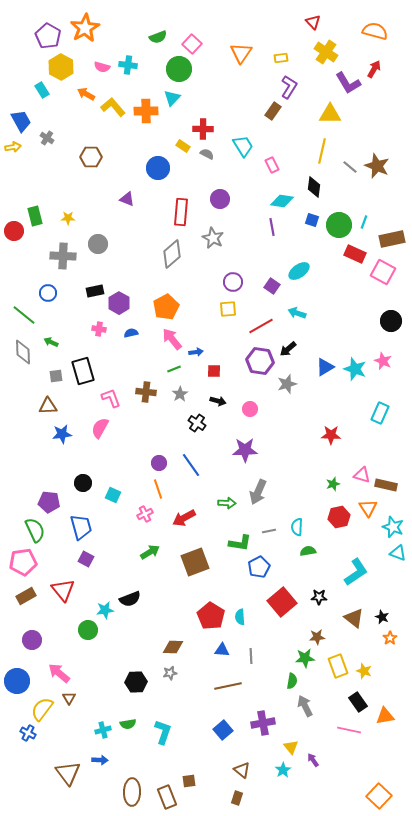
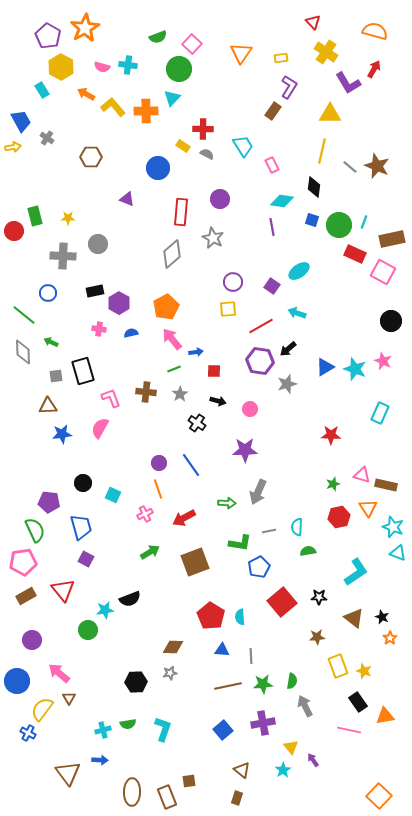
green star at (305, 658): moved 42 px left, 26 px down
cyan L-shape at (163, 732): moved 3 px up
